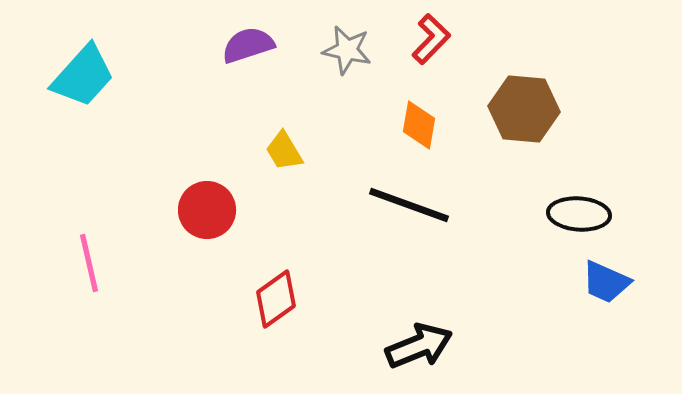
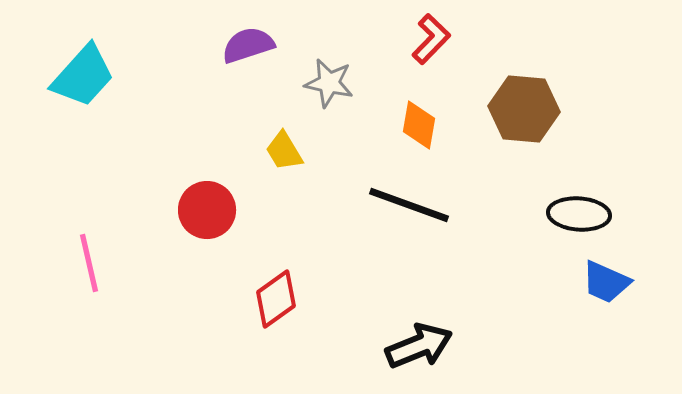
gray star: moved 18 px left, 33 px down
